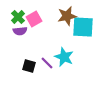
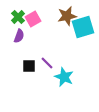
pink square: moved 1 px left
cyan square: rotated 20 degrees counterclockwise
purple semicircle: moved 1 px left, 5 px down; rotated 64 degrees counterclockwise
cyan star: moved 20 px down
black square: rotated 16 degrees counterclockwise
